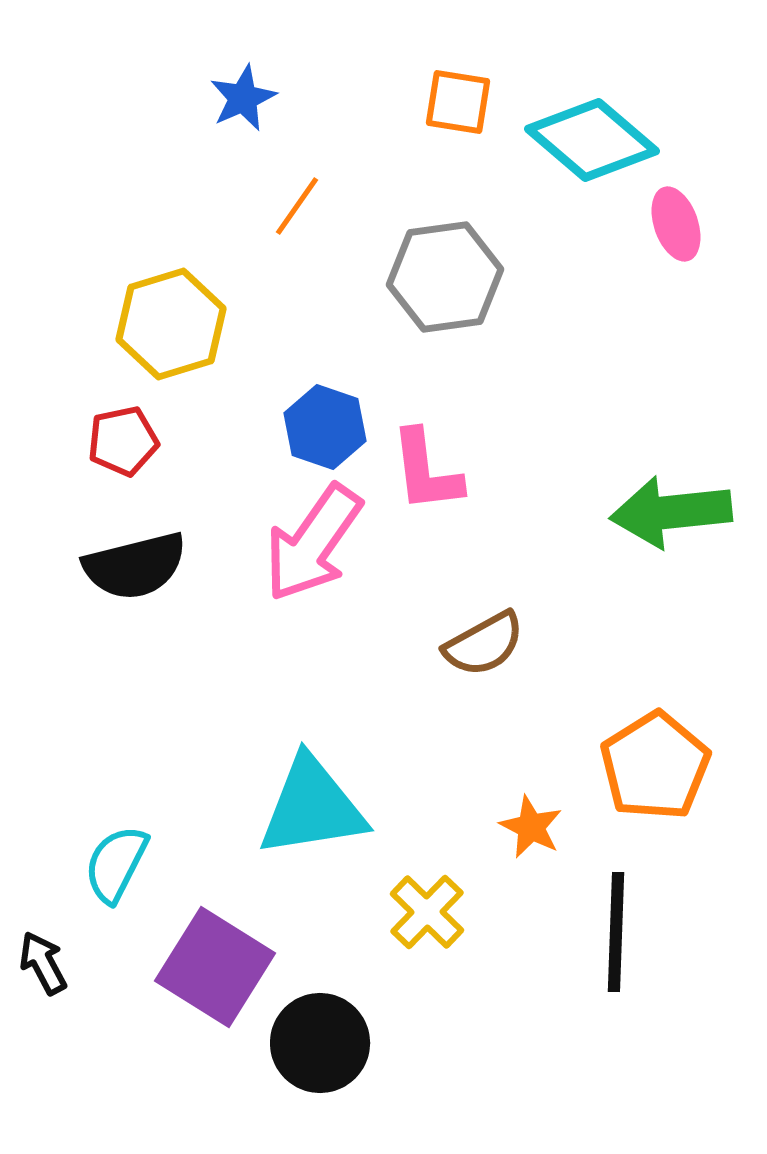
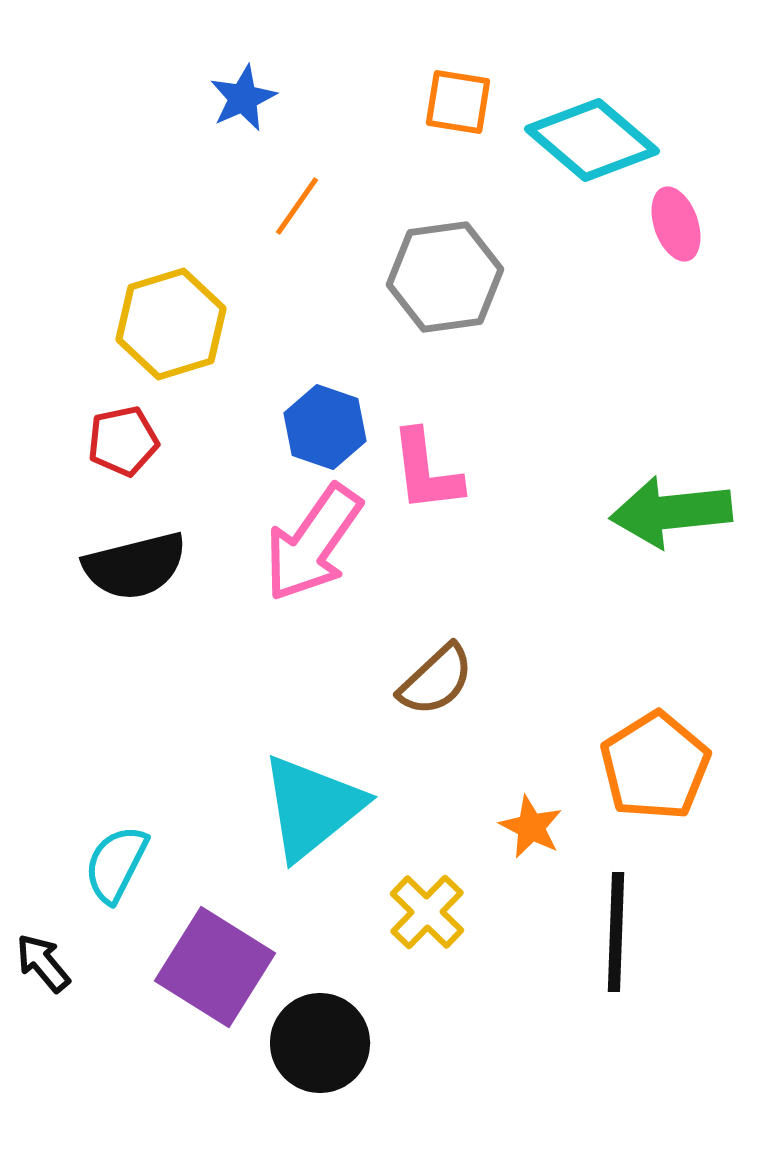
brown semicircle: moved 48 px left, 36 px down; rotated 14 degrees counterclockwise
cyan triangle: rotated 30 degrees counterclockwise
black arrow: rotated 12 degrees counterclockwise
